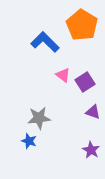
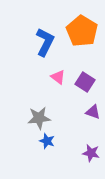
orange pentagon: moved 6 px down
blue L-shape: rotated 72 degrees clockwise
pink triangle: moved 5 px left, 2 px down
purple square: rotated 24 degrees counterclockwise
blue star: moved 18 px right
purple star: moved 3 px down; rotated 18 degrees counterclockwise
